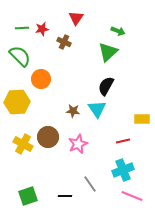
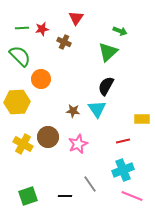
green arrow: moved 2 px right
